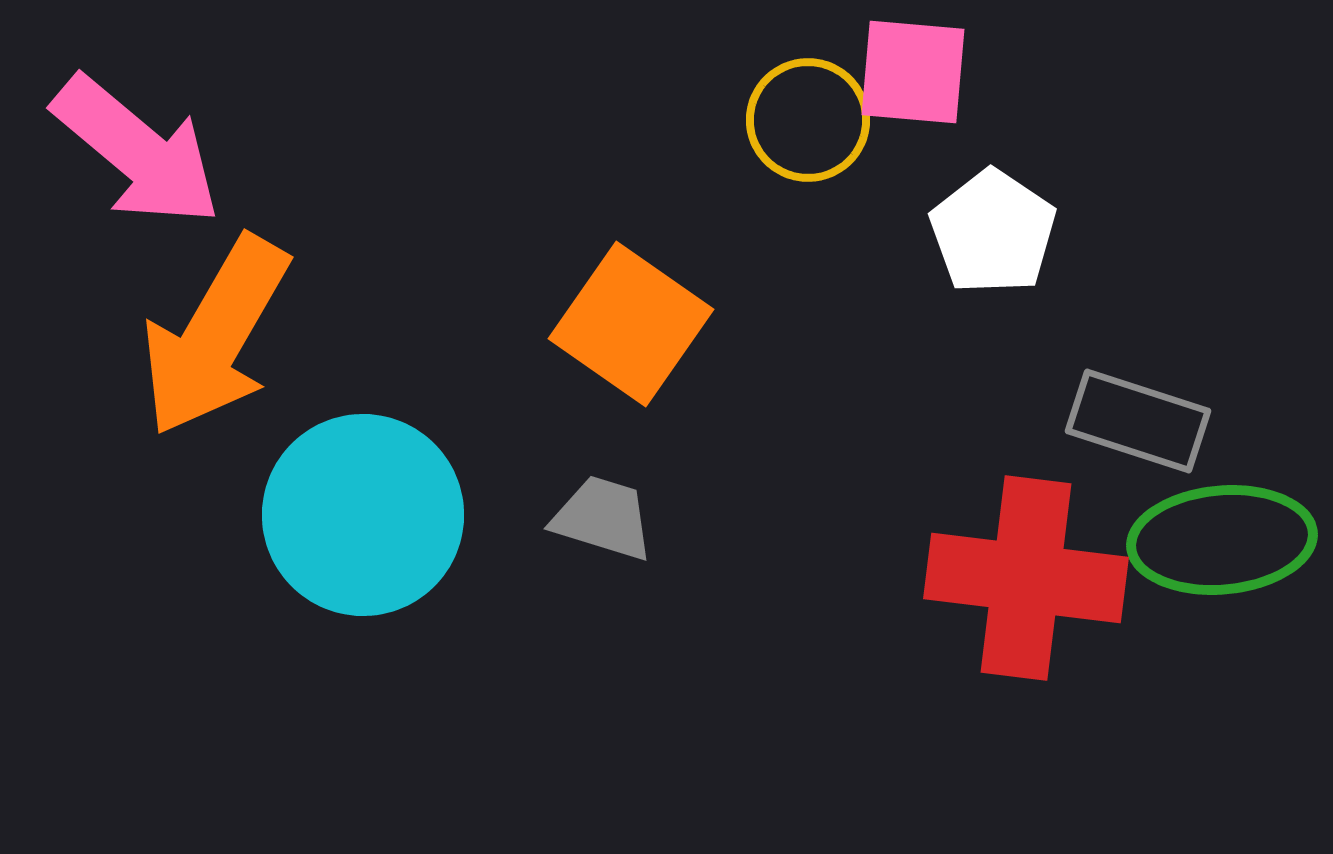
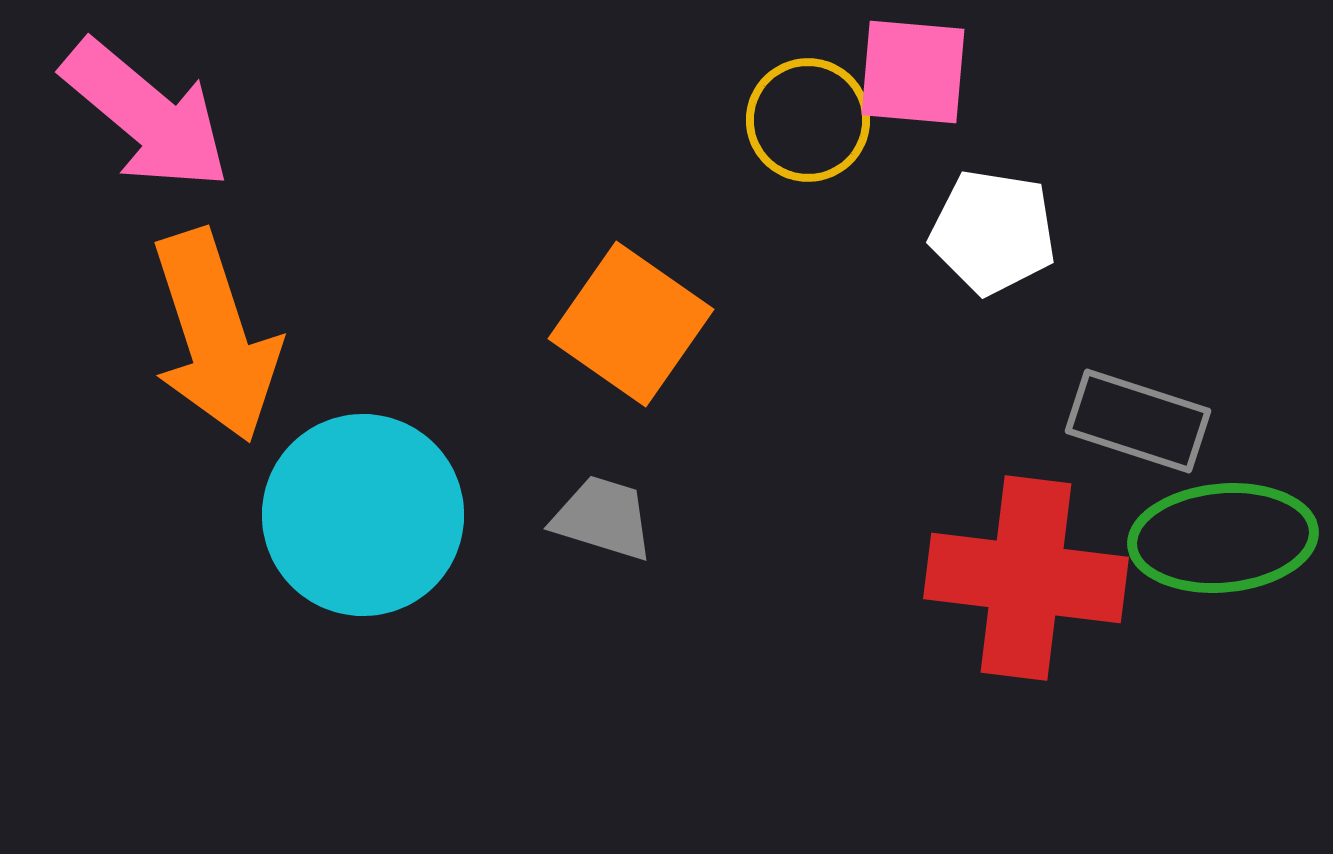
pink arrow: moved 9 px right, 36 px up
white pentagon: rotated 25 degrees counterclockwise
orange arrow: rotated 48 degrees counterclockwise
green ellipse: moved 1 px right, 2 px up
